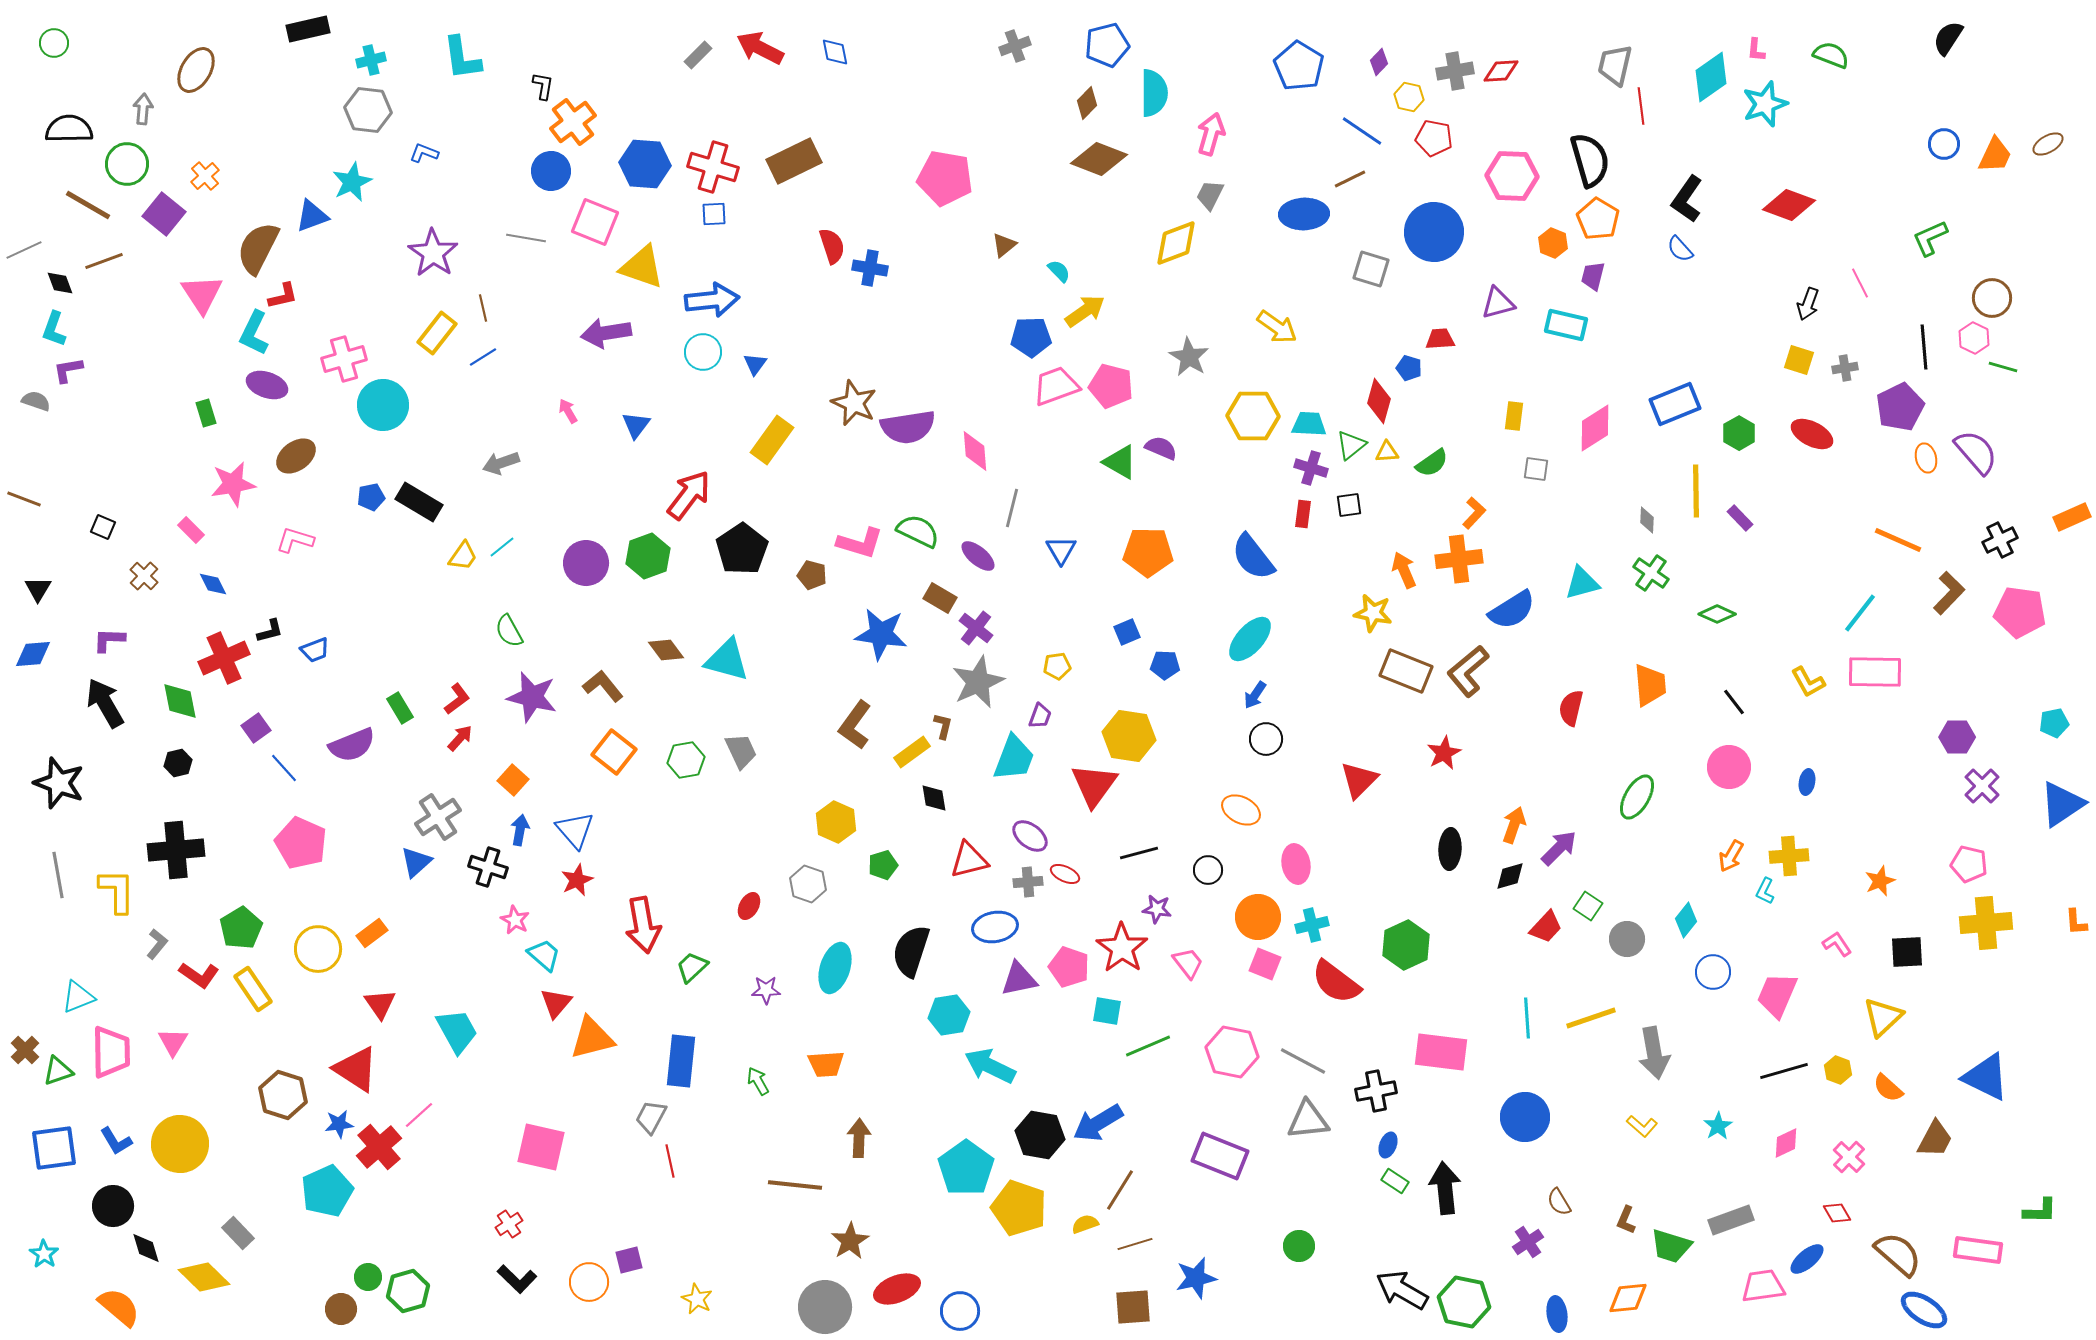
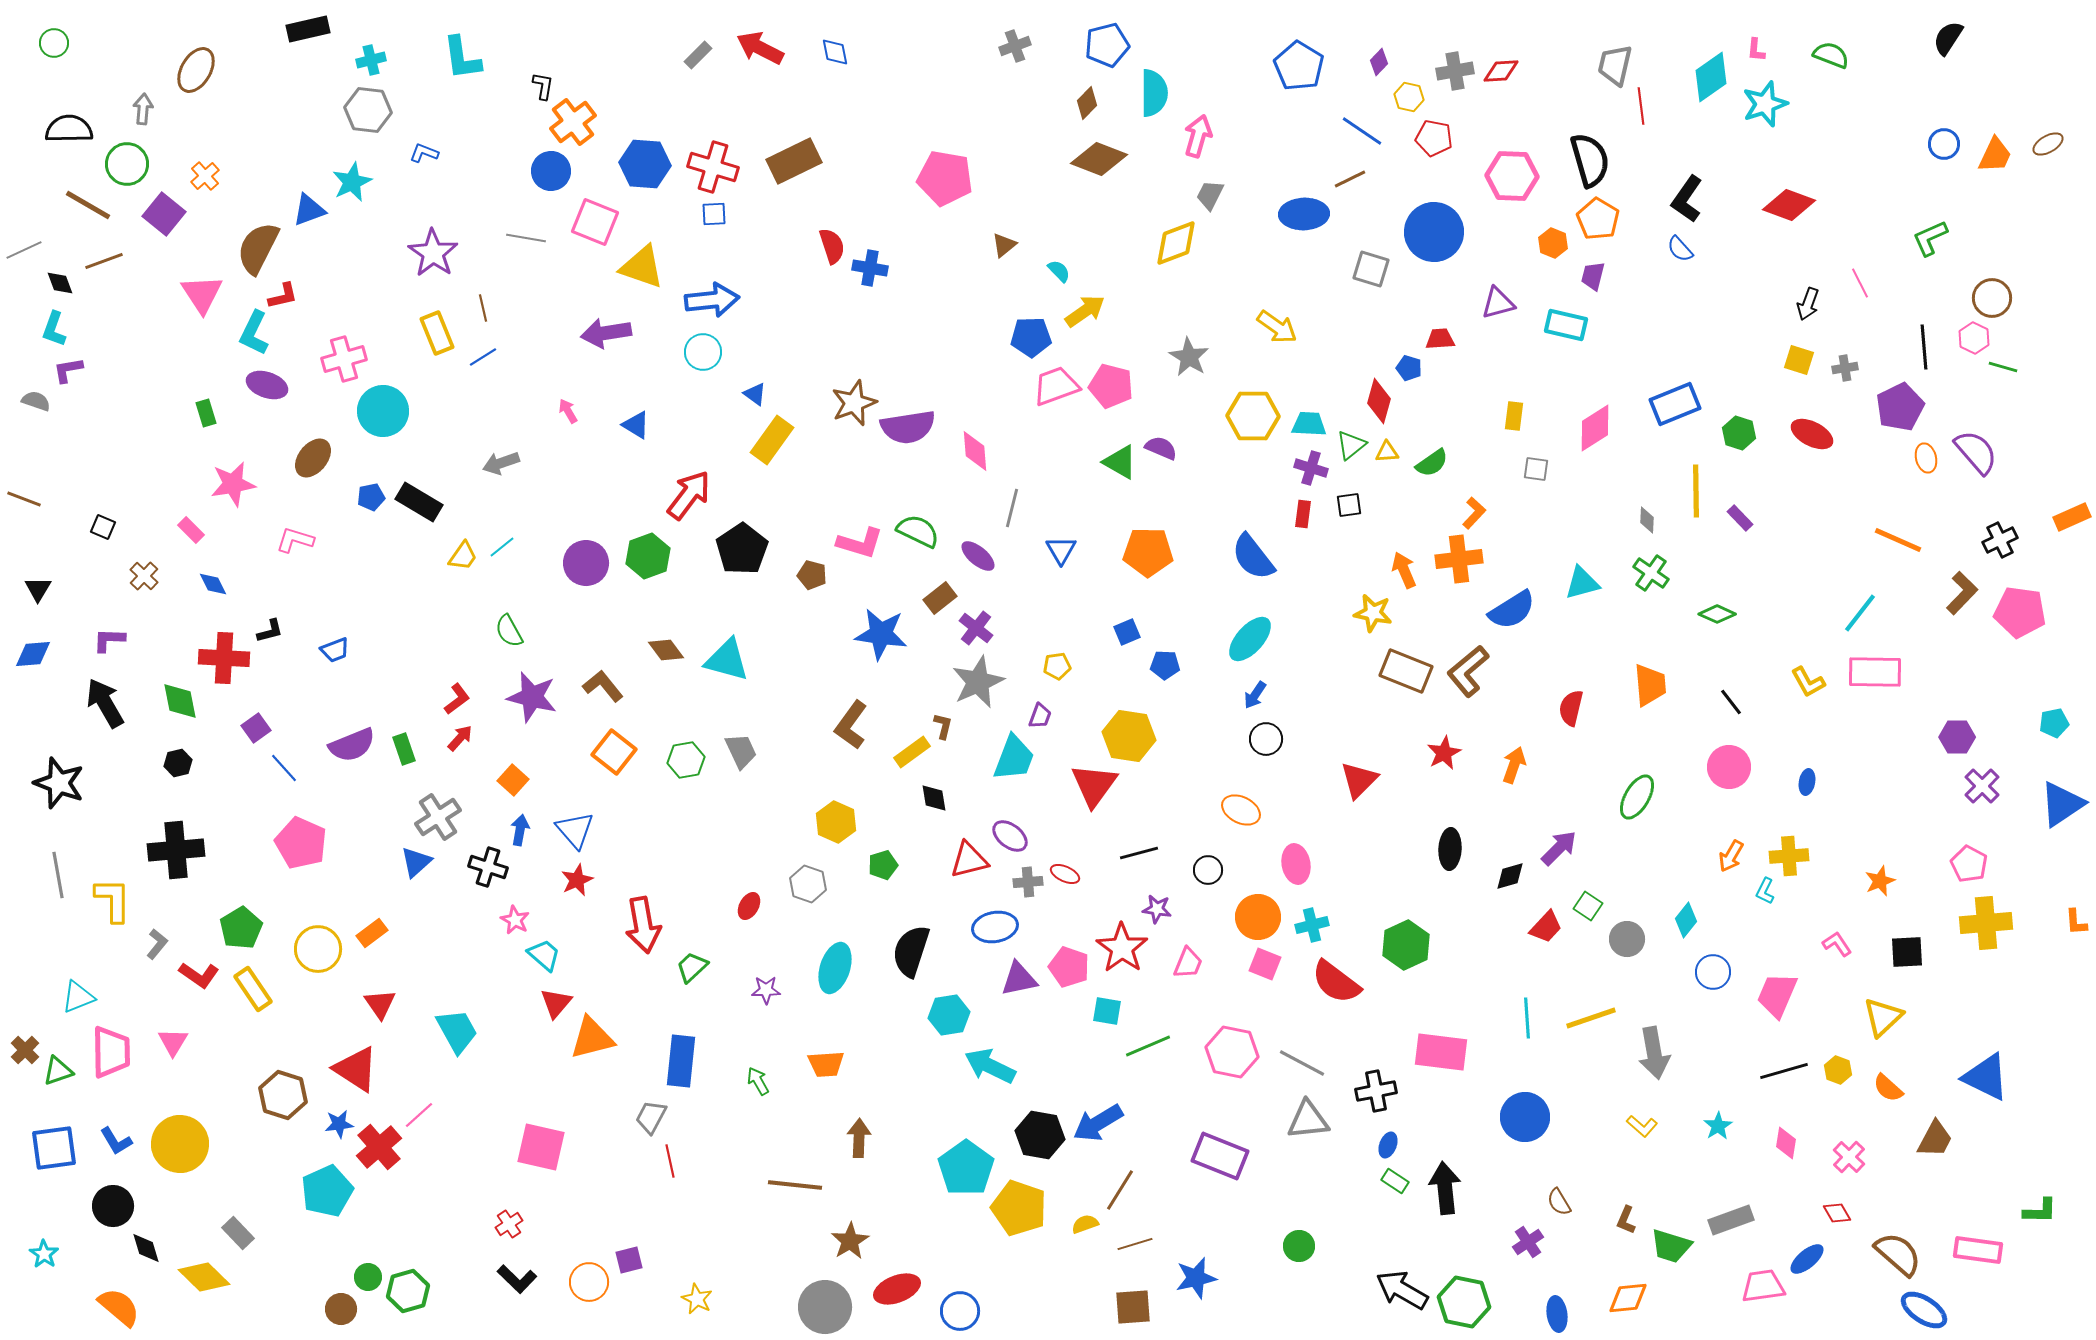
pink arrow at (1211, 134): moved 13 px left, 2 px down
blue triangle at (312, 216): moved 3 px left, 6 px up
yellow rectangle at (437, 333): rotated 60 degrees counterclockwise
blue triangle at (755, 364): moved 30 px down; rotated 30 degrees counterclockwise
brown star at (854, 403): rotated 27 degrees clockwise
cyan circle at (383, 405): moved 6 px down
blue triangle at (636, 425): rotated 36 degrees counterclockwise
green hexagon at (1739, 433): rotated 12 degrees counterclockwise
brown ellipse at (296, 456): moved 17 px right, 2 px down; rotated 15 degrees counterclockwise
brown L-shape at (1949, 593): moved 13 px right
brown rectangle at (940, 598): rotated 68 degrees counterclockwise
blue trapezoid at (315, 650): moved 20 px right
red cross at (224, 658): rotated 27 degrees clockwise
black line at (1734, 702): moved 3 px left
green rectangle at (400, 708): moved 4 px right, 41 px down; rotated 12 degrees clockwise
brown L-shape at (855, 725): moved 4 px left
orange arrow at (1514, 825): moved 60 px up
purple ellipse at (1030, 836): moved 20 px left
pink pentagon at (1969, 864): rotated 15 degrees clockwise
yellow L-shape at (117, 891): moved 4 px left, 9 px down
pink trapezoid at (1188, 963): rotated 60 degrees clockwise
gray line at (1303, 1061): moved 1 px left, 2 px down
pink diamond at (1786, 1143): rotated 56 degrees counterclockwise
